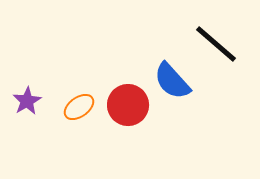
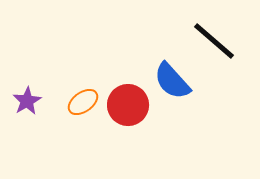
black line: moved 2 px left, 3 px up
orange ellipse: moved 4 px right, 5 px up
